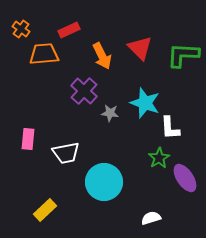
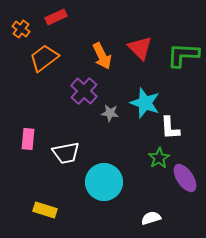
red rectangle: moved 13 px left, 13 px up
orange trapezoid: moved 4 px down; rotated 32 degrees counterclockwise
yellow rectangle: rotated 60 degrees clockwise
